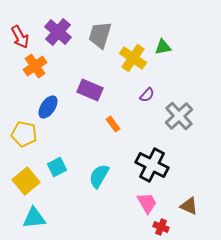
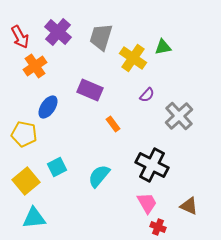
gray trapezoid: moved 1 px right, 2 px down
cyan semicircle: rotated 10 degrees clockwise
red cross: moved 3 px left
